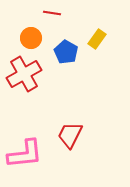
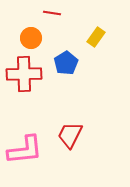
yellow rectangle: moved 1 px left, 2 px up
blue pentagon: moved 11 px down; rotated 10 degrees clockwise
red cross: rotated 28 degrees clockwise
pink L-shape: moved 4 px up
